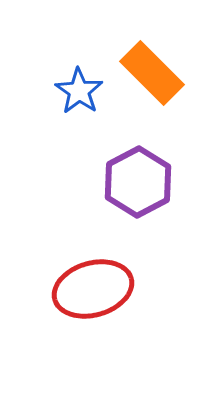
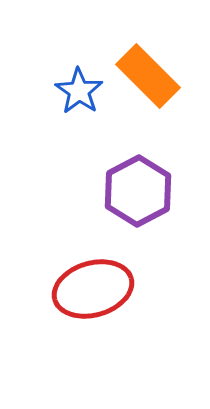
orange rectangle: moved 4 px left, 3 px down
purple hexagon: moved 9 px down
